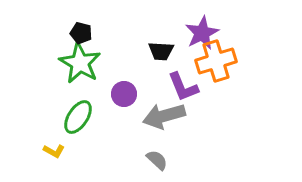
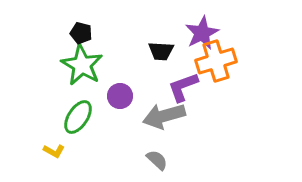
green star: moved 2 px right, 2 px down
purple L-shape: rotated 92 degrees clockwise
purple circle: moved 4 px left, 2 px down
